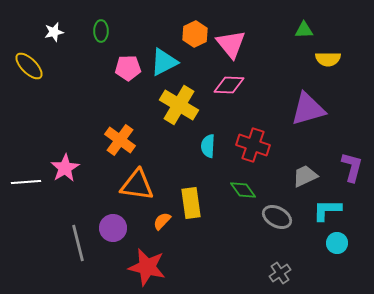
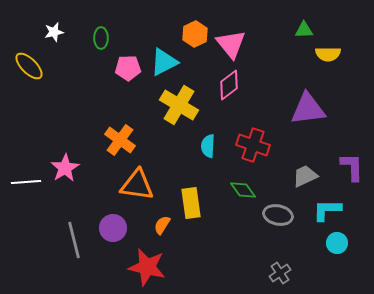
green ellipse: moved 7 px down
yellow semicircle: moved 5 px up
pink diamond: rotated 40 degrees counterclockwise
purple triangle: rotated 9 degrees clockwise
purple L-shape: rotated 16 degrees counterclockwise
gray ellipse: moved 1 px right, 2 px up; rotated 16 degrees counterclockwise
orange semicircle: moved 4 px down; rotated 12 degrees counterclockwise
gray line: moved 4 px left, 3 px up
